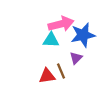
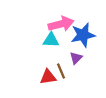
red triangle: moved 1 px right, 1 px down
